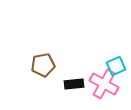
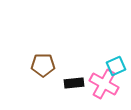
brown pentagon: rotated 10 degrees clockwise
black rectangle: moved 1 px up
